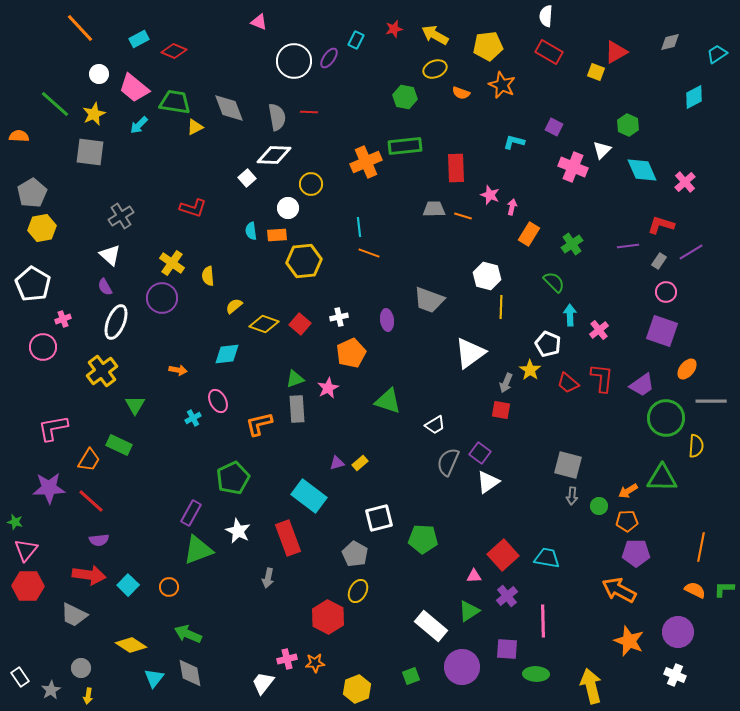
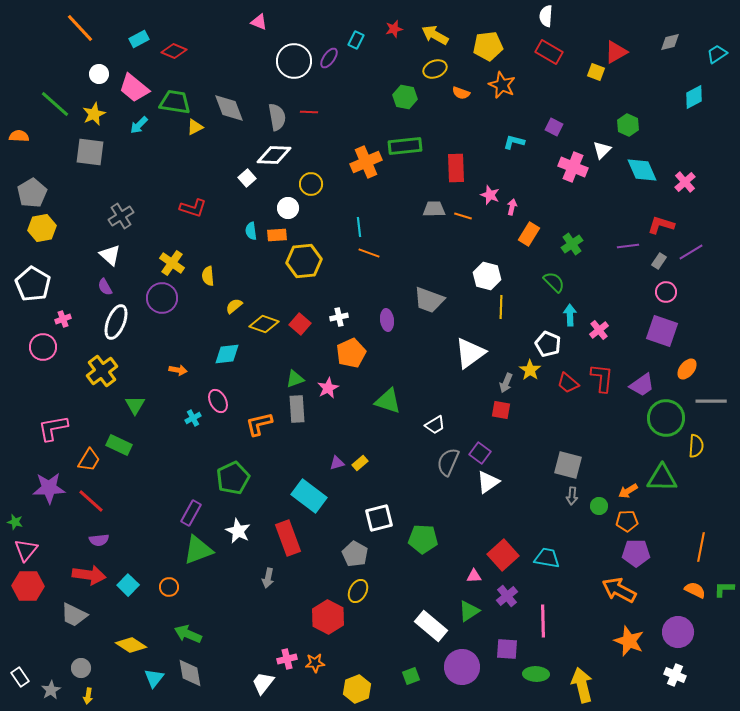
yellow arrow at (591, 686): moved 9 px left, 1 px up
